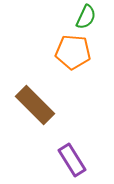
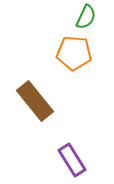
orange pentagon: moved 1 px right, 1 px down
brown rectangle: moved 4 px up; rotated 6 degrees clockwise
